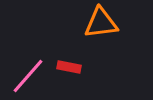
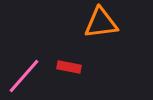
pink line: moved 4 px left
